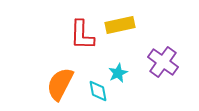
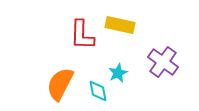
yellow rectangle: rotated 24 degrees clockwise
